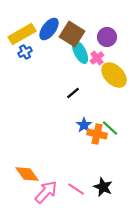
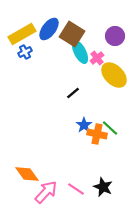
purple circle: moved 8 px right, 1 px up
